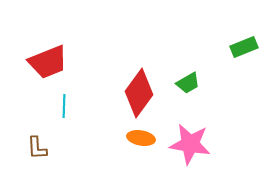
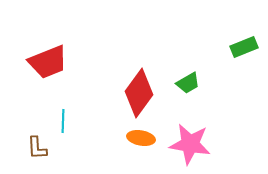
cyan line: moved 1 px left, 15 px down
